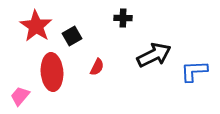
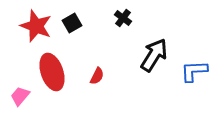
black cross: rotated 36 degrees clockwise
red star: rotated 12 degrees counterclockwise
black square: moved 13 px up
black arrow: rotated 32 degrees counterclockwise
red semicircle: moved 9 px down
red ellipse: rotated 15 degrees counterclockwise
